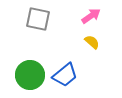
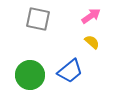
blue trapezoid: moved 5 px right, 4 px up
